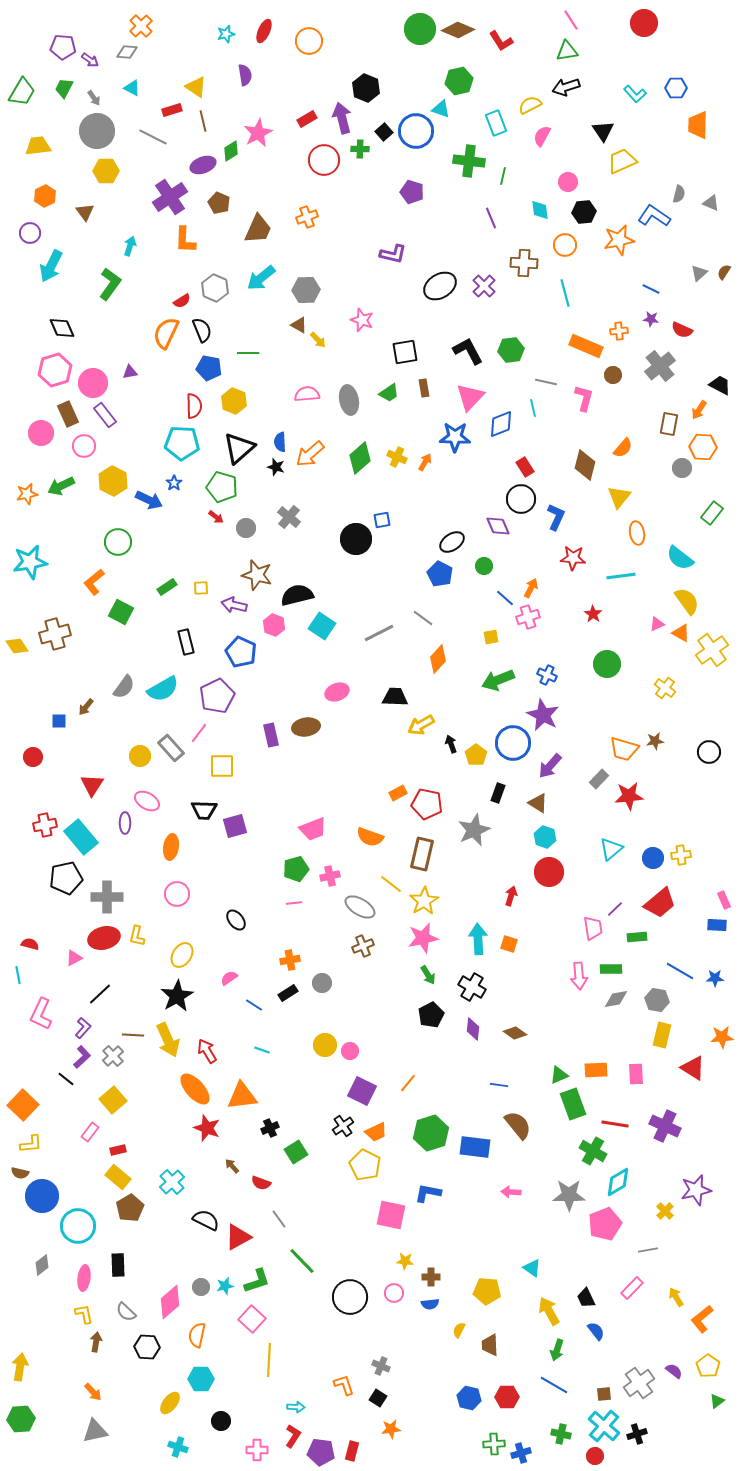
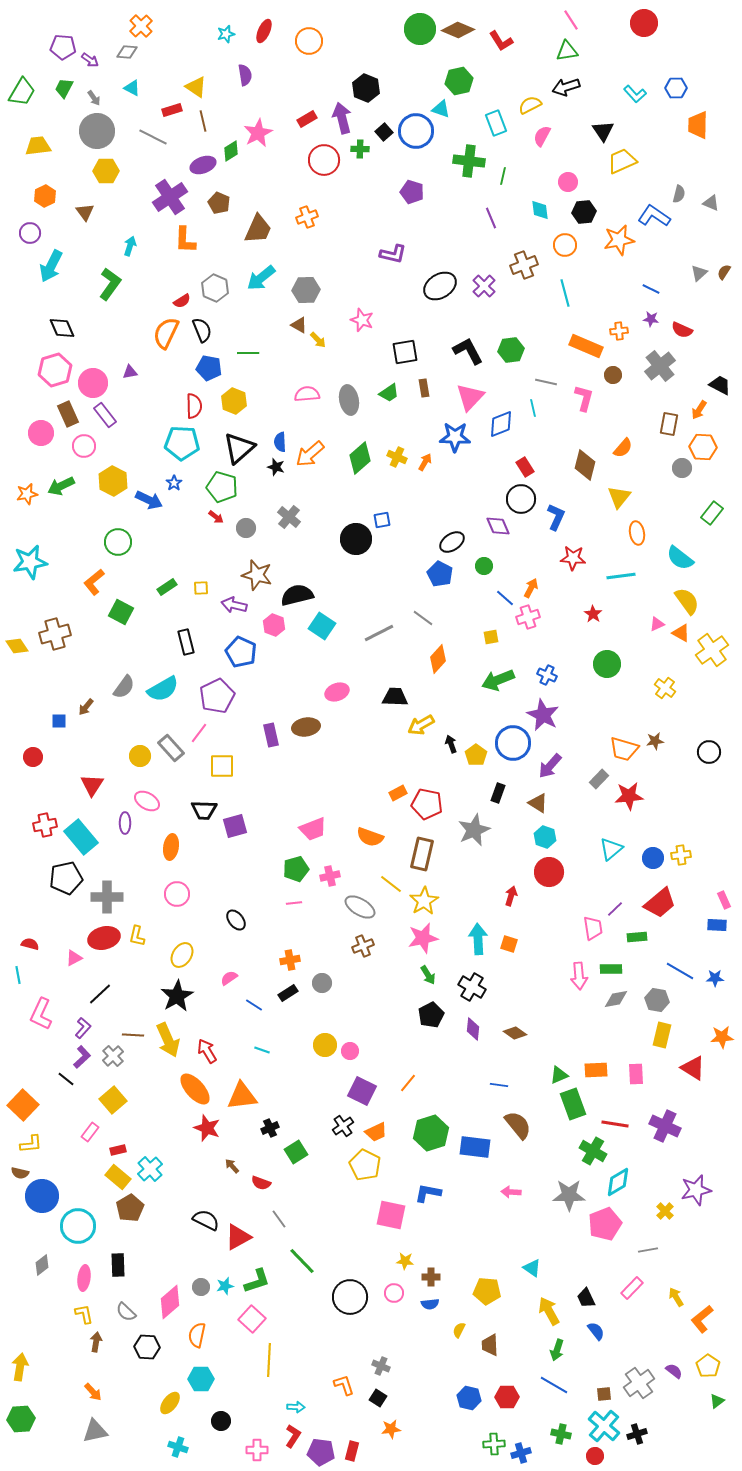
brown cross at (524, 263): moved 2 px down; rotated 24 degrees counterclockwise
cyan cross at (172, 1182): moved 22 px left, 13 px up
